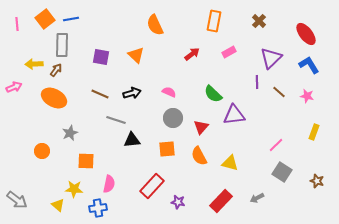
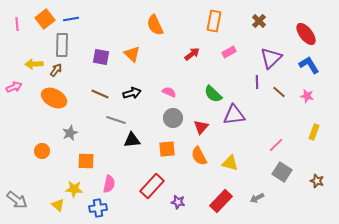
orange triangle at (136, 55): moved 4 px left, 1 px up
